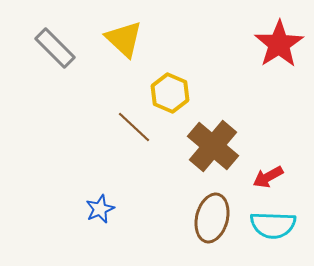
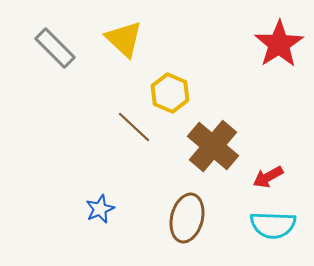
brown ellipse: moved 25 px left
